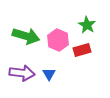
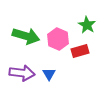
pink hexagon: moved 1 px up
red rectangle: moved 2 px left, 1 px down
